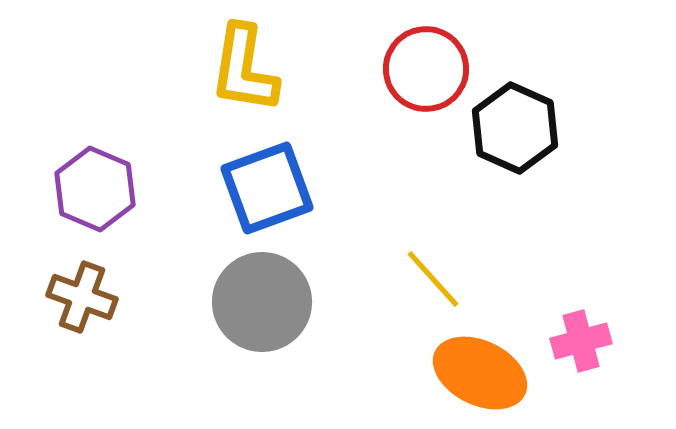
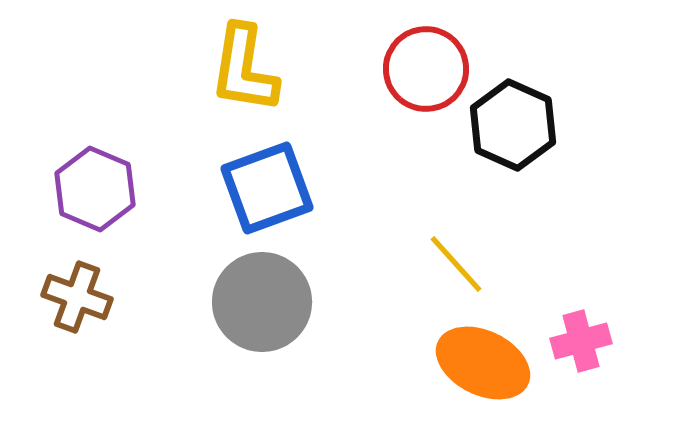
black hexagon: moved 2 px left, 3 px up
yellow line: moved 23 px right, 15 px up
brown cross: moved 5 px left
orange ellipse: moved 3 px right, 10 px up
